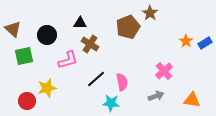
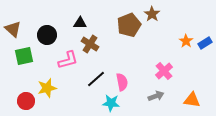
brown star: moved 2 px right, 1 px down
brown pentagon: moved 1 px right, 2 px up
red circle: moved 1 px left
